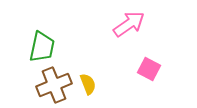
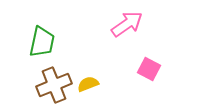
pink arrow: moved 2 px left
green trapezoid: moved 5 px up
yellow semicircle: rotated 90 degrees counterclockwise
